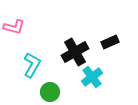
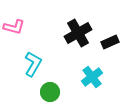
black cross: moved 3 px right, 19 px up
cyan L-shape: moved 1 px right, 1 px up
